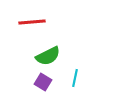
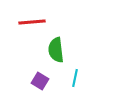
green semicircle: moved 8 px right, 6 px up; rotated 110 degrees clockwise
purple square: moved 3 px left, 1 px up
